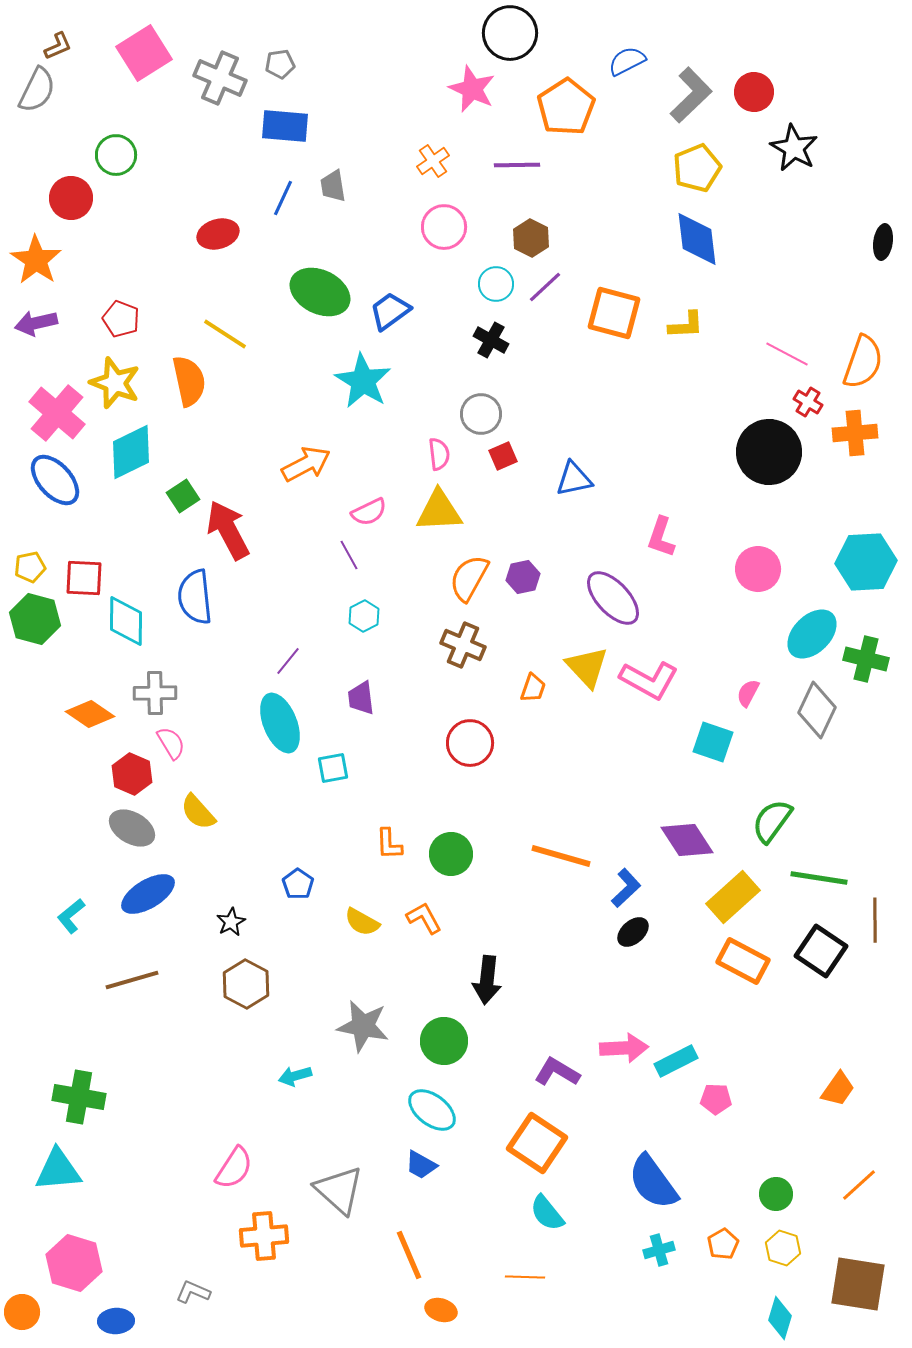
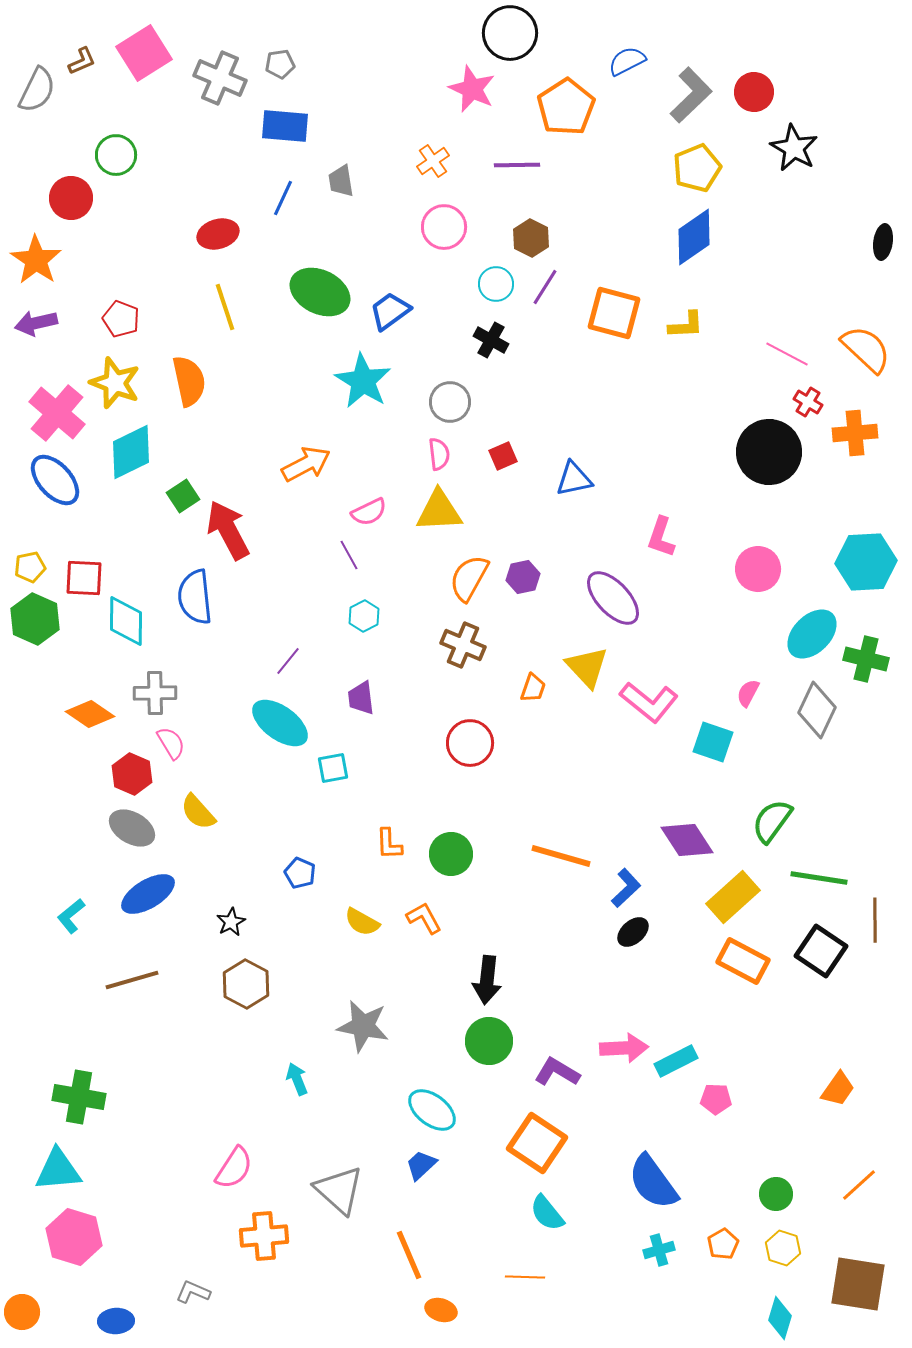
brown L-shape at (58, 46): moved 24 px right, 15 px down
gray trapezoid at (333, 186): moved 8 px right, 5 px up
blue diamond at (697, 239): moved 3 px left, 2 px up; rotated 62 degrees clockwise
purple line at (545, 287): rotated 15 degrees counterclockwise
yellow line at (225, 334): moved 27 px up; rotated 39 degrees clockwise
orange semicircle at (863, 362): moved 3 px right, 13 px up; rotated 66 degrees counterclockwise
gray circle at (481, 414): moved 31 px left, 12 px up
green hexagon at (35, 619): rotated 9 degrees clockwise
pink L-shape at (649, 680): moved 22 px down; rotated 10 degrees clockwise
cyan ellipse at (280, 723): rotated 32 degrees counterclockwise
blue pentagon at (298, 884): moved 2 px right, 11 px up; rotated 12 degrees counterclockwise
green circle at (444, 1041): moved 45 px right
cyan arrow at (295, 1076): moved 2 px right, 3 px down; rotated 84 degrees clockwise
blue trapezoid at (421, 1165): rotated 108 degrees clockwise
pink hexagon at (74, 1263): moved 26 px up
